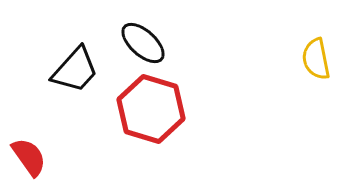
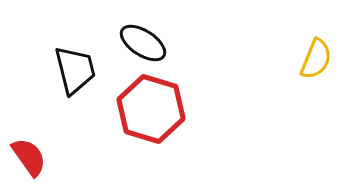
black ellipse: rotated 9 degrees counterclockwise
yellow semicircle: rotated 147 degrees counterclockwise
black trapezoid: rotated 56 degrees counterclockwise
